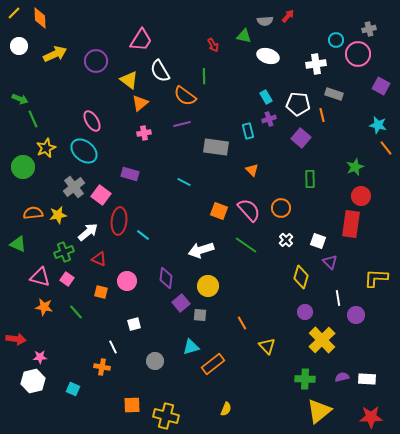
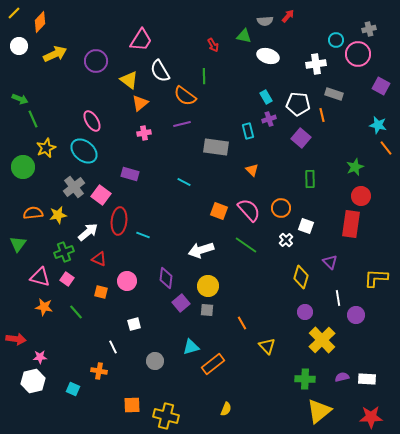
orange diamond at (40, 18): moved 4 px down; rotated 45 degrees clockwise
cyan line at (143, 235): rotated 16 degrees counterclockwise
white square at (318, 241): moved 12 px left, 15 px up
green triangle at (18, 244): rotated 42 degrees clockwise
gray square at (200, 315): moved 7 px right, 5 px up
orange cross at (102, 367): moved 3 px left, 4 px down
